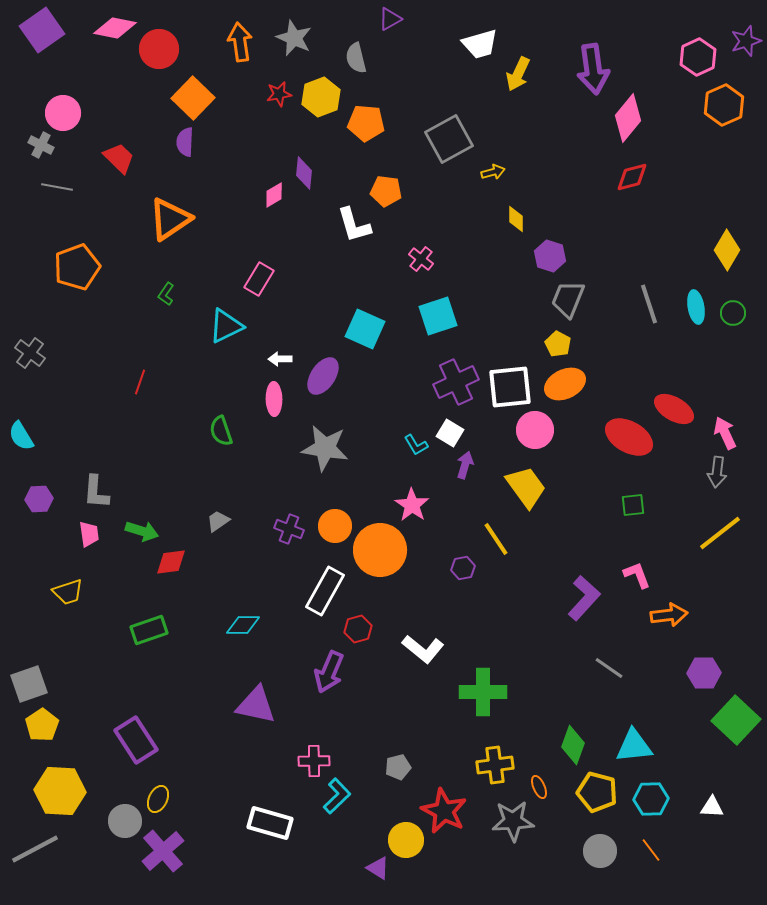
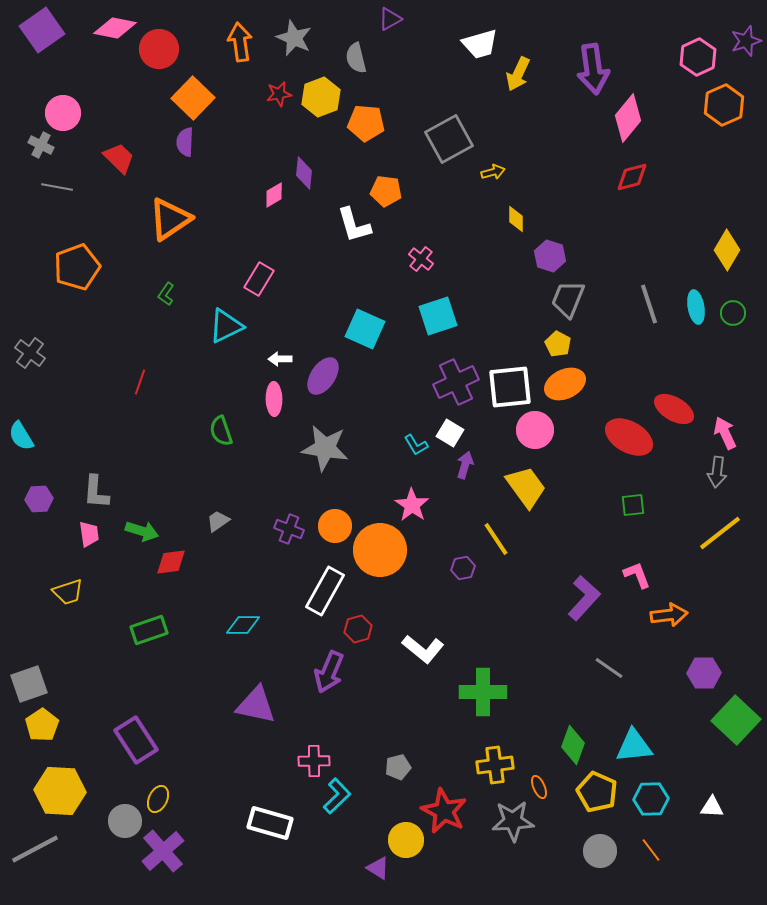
yellow pentagon at (597, 792): rotated 9 degrees clockwise
